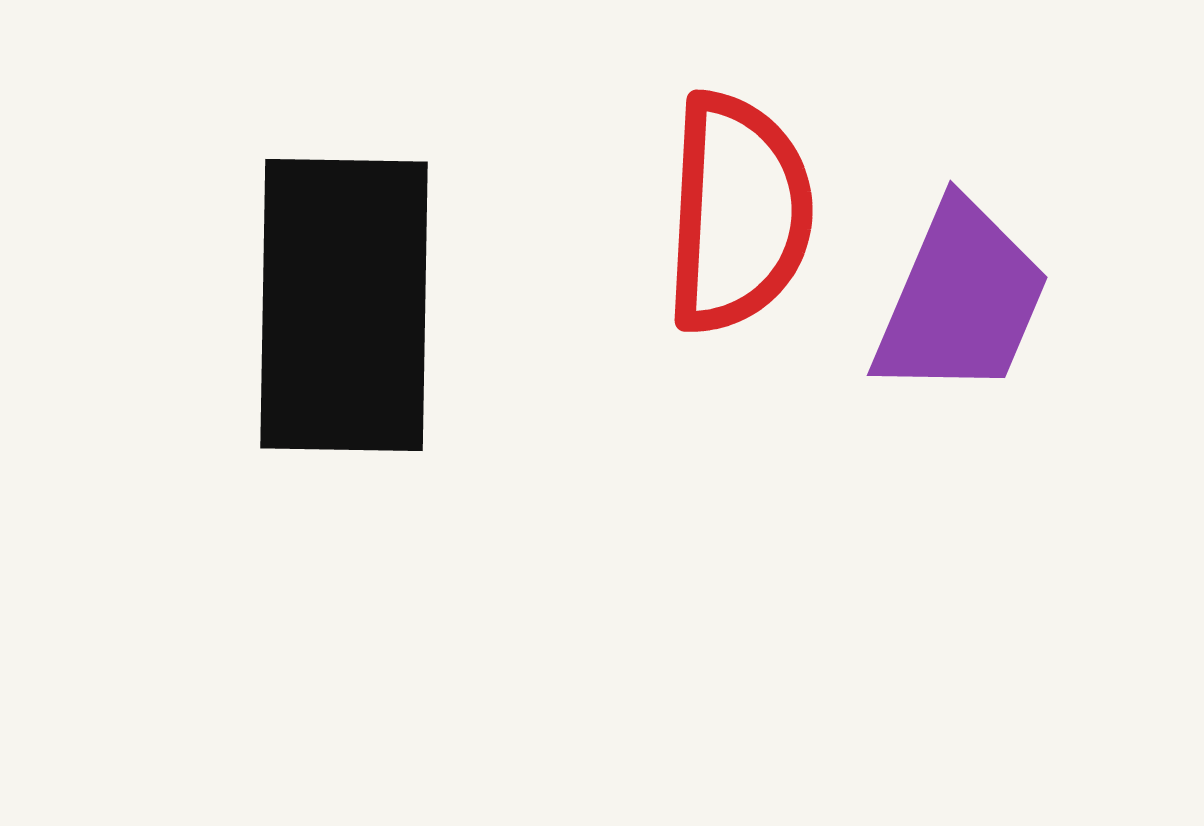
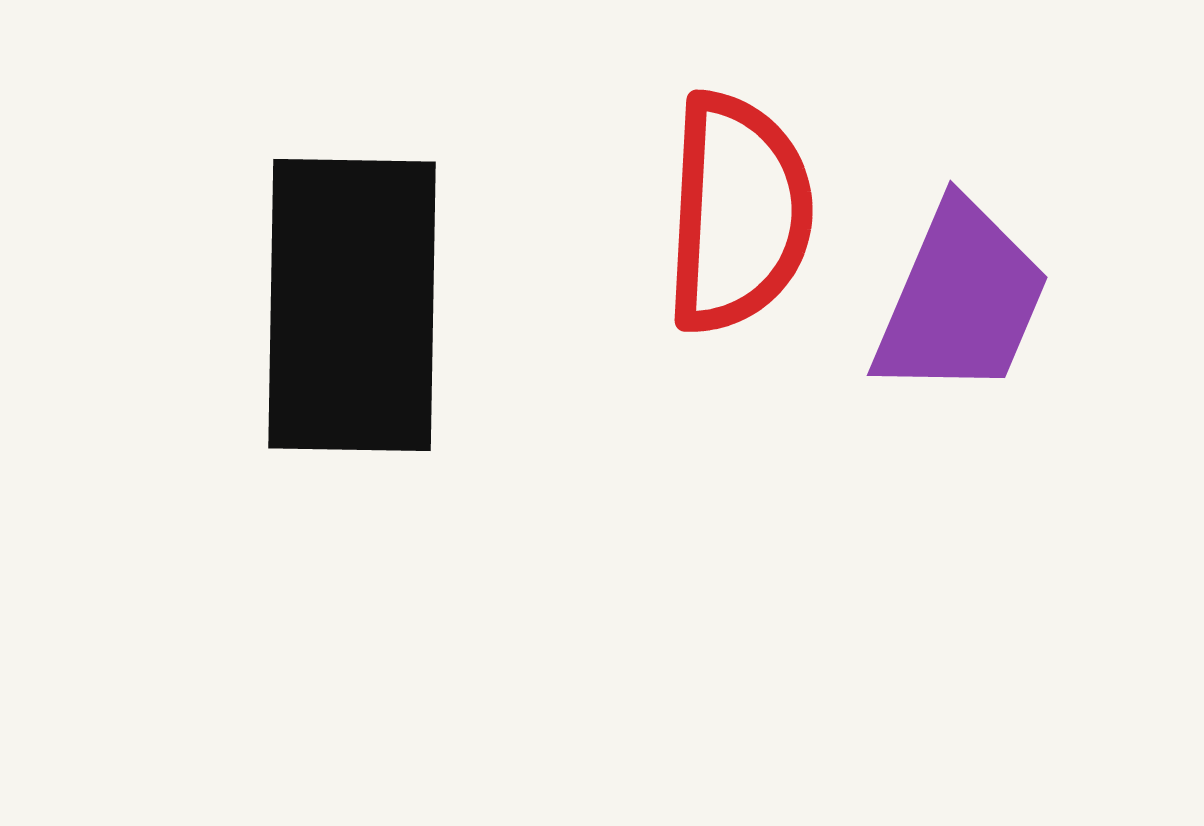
black rectangle: moved 8 px right
